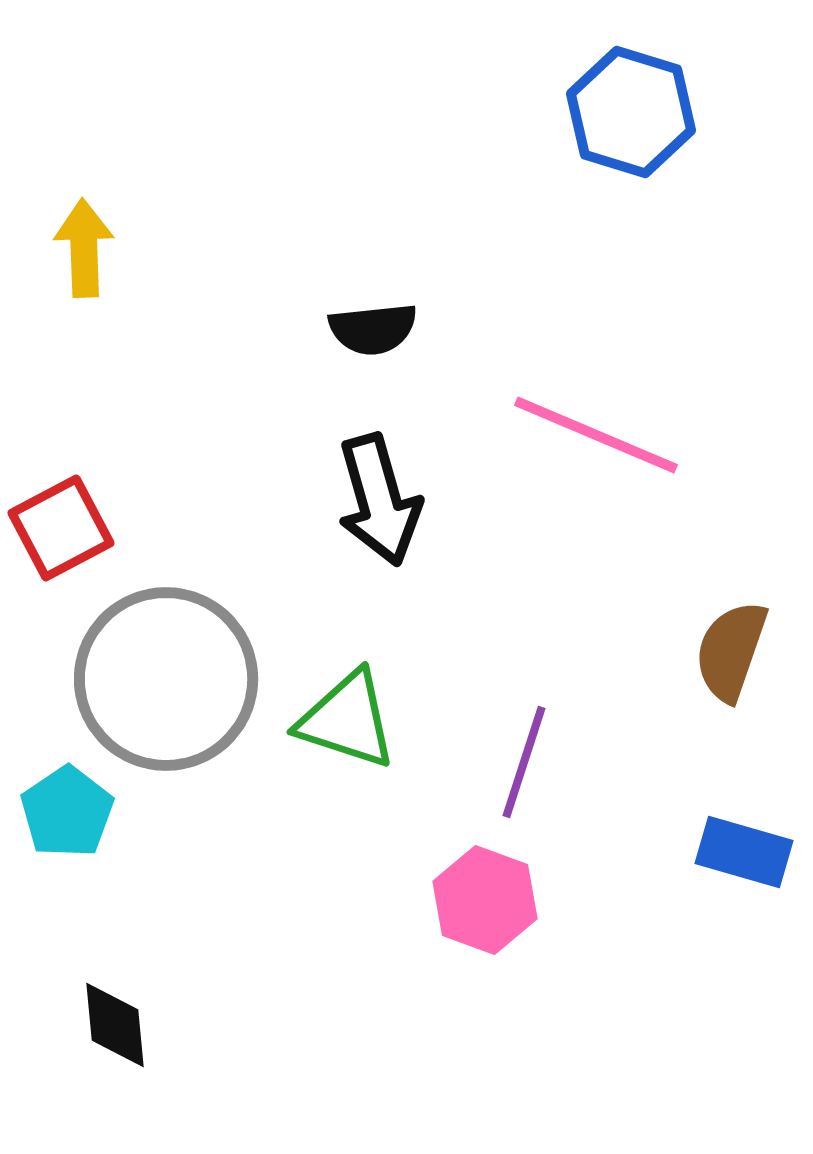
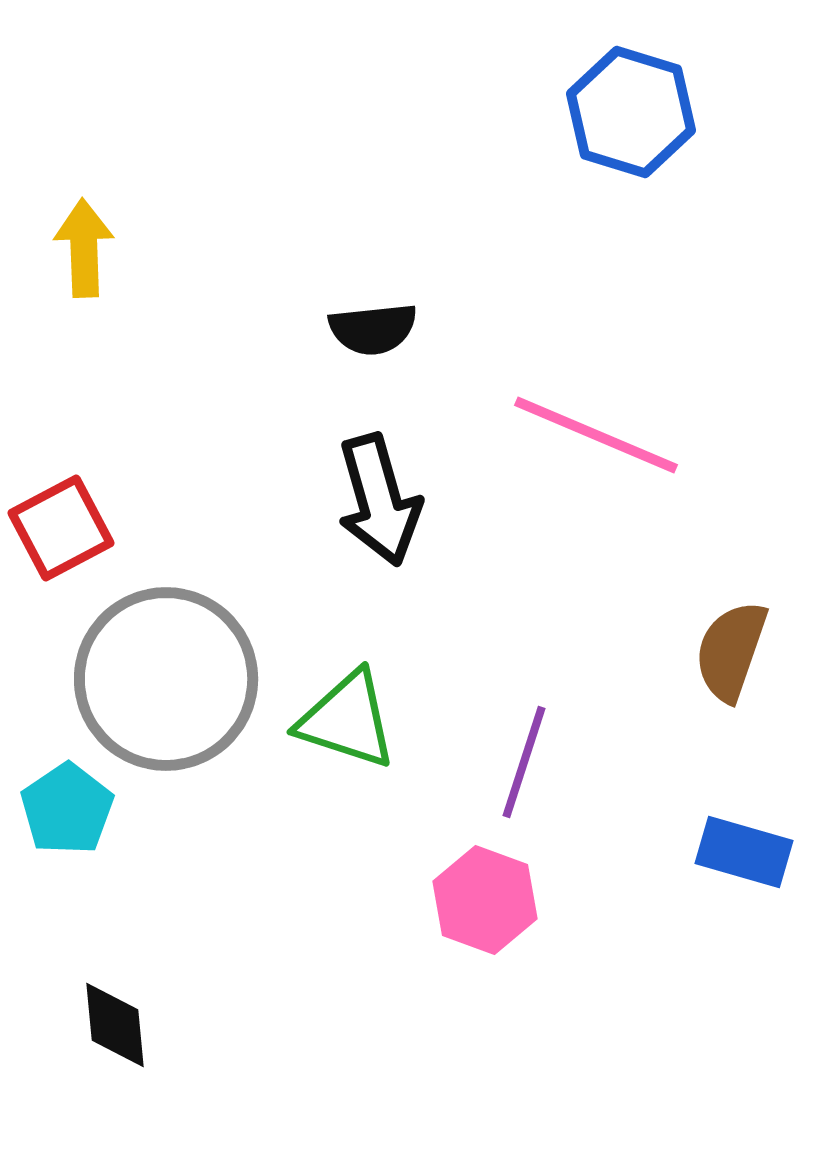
cyan pentagon: moved 3 px up
